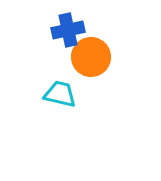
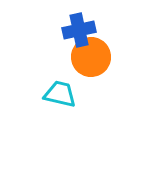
blue cross: moved 11 px right
